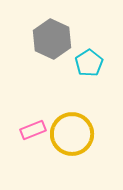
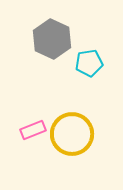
cyan pentagon: rotated 24 degrees clockwise
